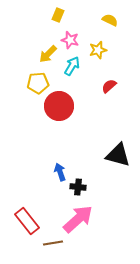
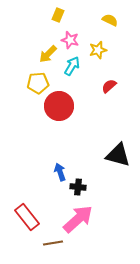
red rectangle: moved 4 px up
